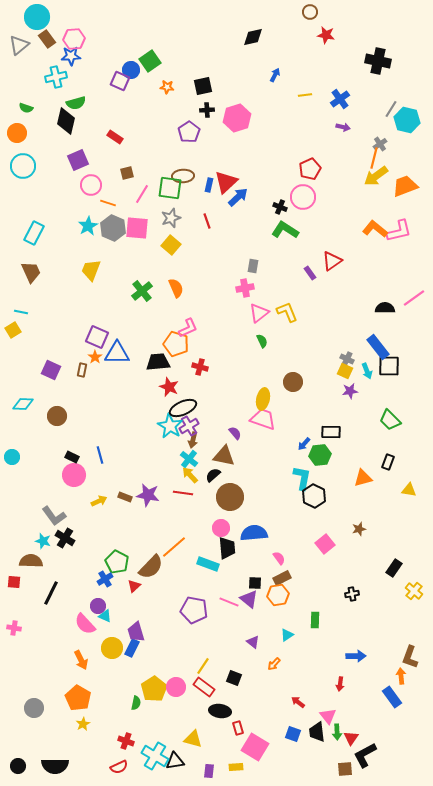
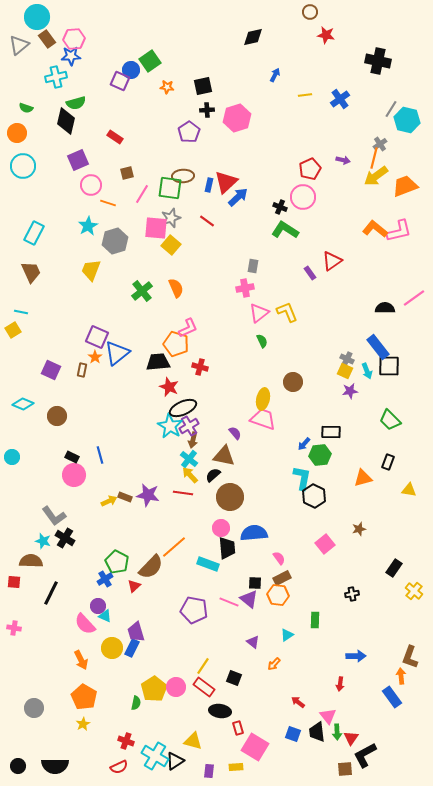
purple arrow at (343, 127): moved 33 px down
red line at (207, 221): rotated 35 degrees counterclockwise
gray hexagon at (113, 228): moved 2 px right, 13 px down; rotated 20 degrees clockwise
pink square at (137, 228): moved 19 px right
blue triangle at (117, 353): rotated 40 degrees counterclockwise
cyan diamond at (23, 404): rotated 20 degrees clockwise
yellow arrow at (99, 501): moved 10 px right
orange hexagon at (278, 595): rotated 15 degrees clockwise
orange pentagon at (78, 698): moved 6 px right, 1 px up
yellow triangle at (193, 739): moved 2 px down
black triangle at (175, 761): rotated 24 degrees counterclockwise
